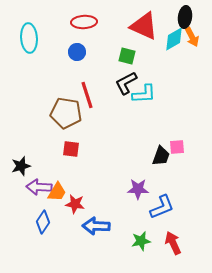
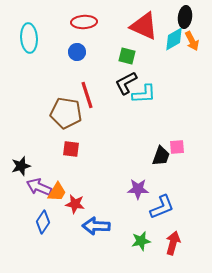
orange arrow: moved 4 px down
purple arrow: rotated 20 degrees clockwise
red arrow: rotated 40 degrees clockwise
